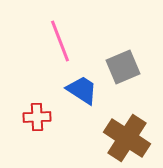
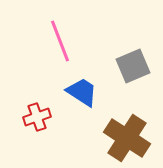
gray square: moved 10 px right, 1 px up
blue trapezoid: moved 2 px down
red cross: rotated 16 degrees counterclockwise
